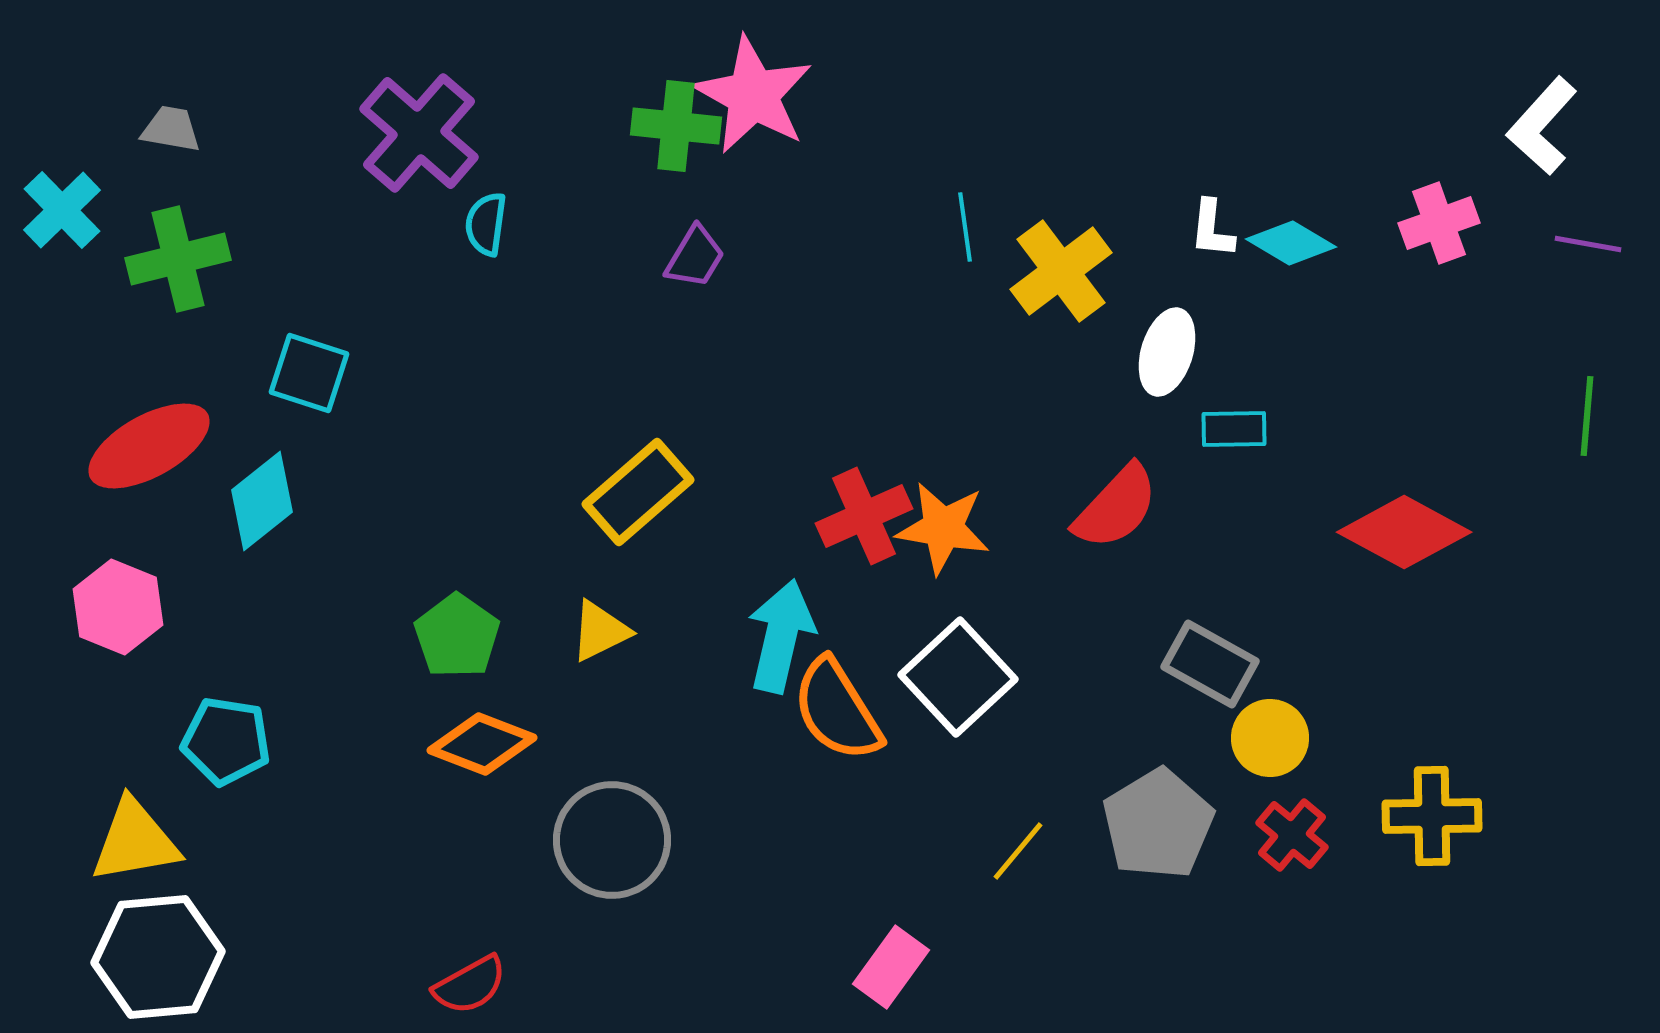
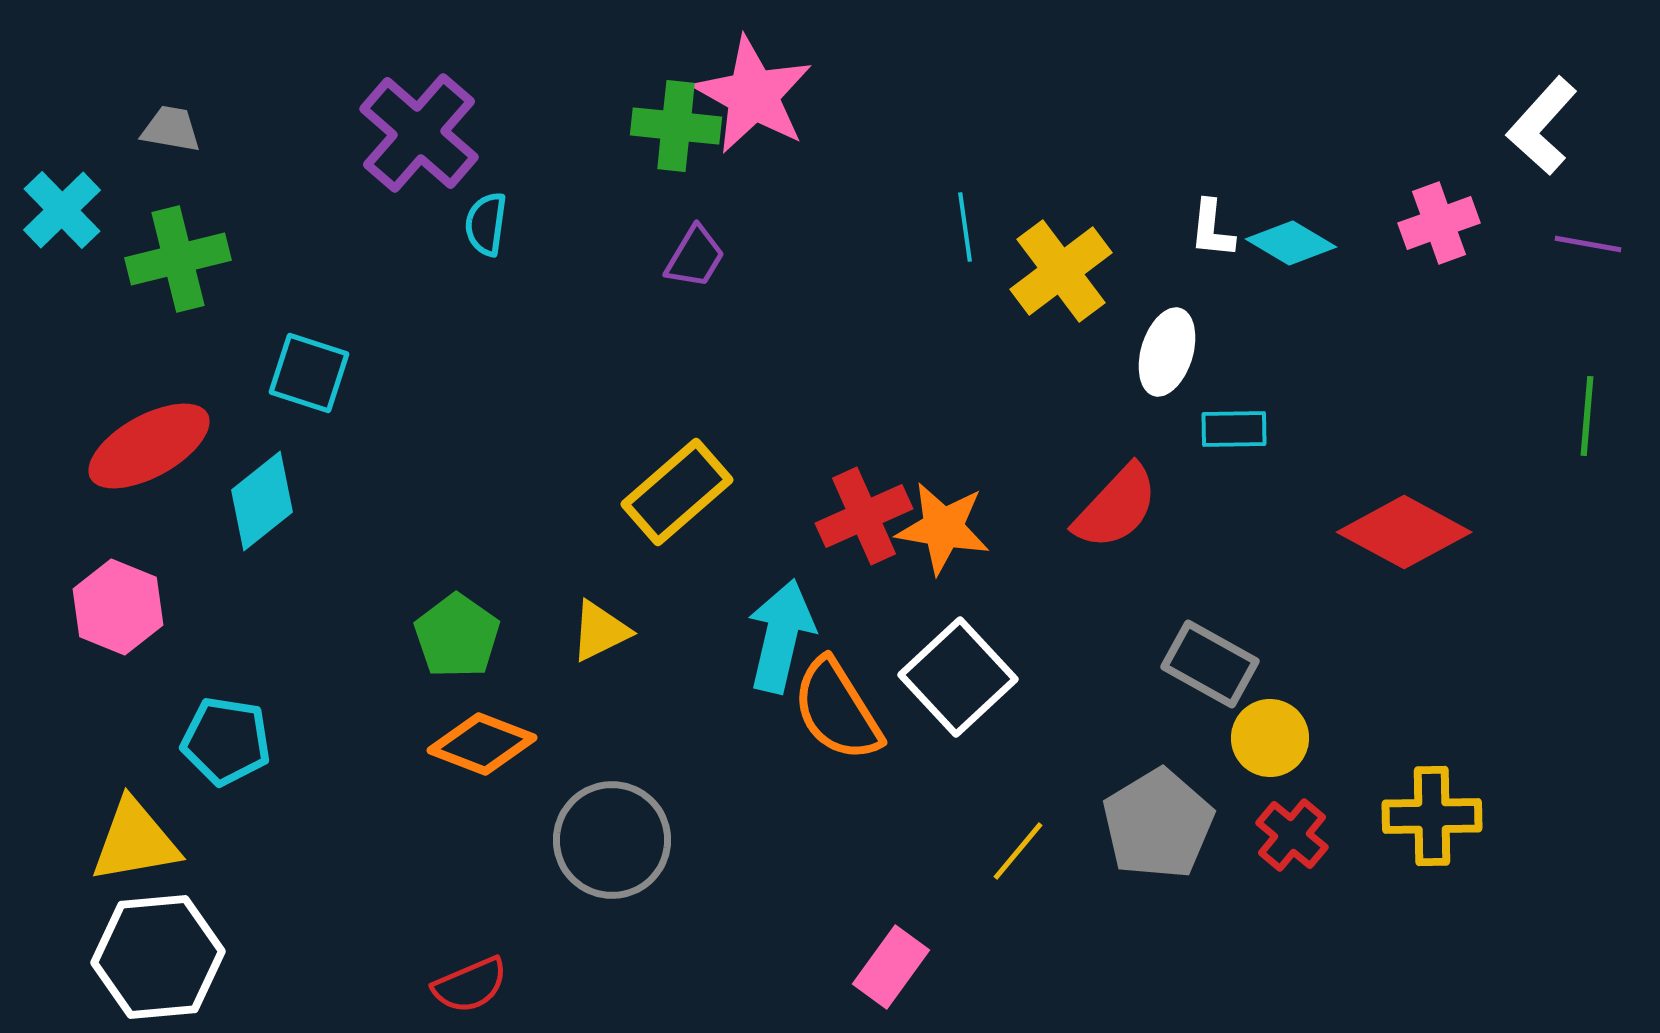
yellow rectangle at (638, 492): moved 39 px right
red semicircle at (470, 985): rotated 6 degrees clockwise
